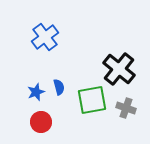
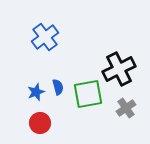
black cross: rotated 24 degrees clockwise
blue semicircle: moved 1 px left
green square: moved 4 px left, 6 px up
gray cross: rotated 36 degrees clockwise
red circle: moved 1 px left, 1 px down
